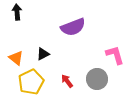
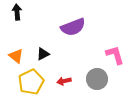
orange triangle: moved 2 px up
red arrow: moved 3 px left; rotated 64 degrees counterclockwise
